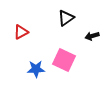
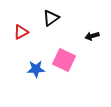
black triangle: moved 15 px left
